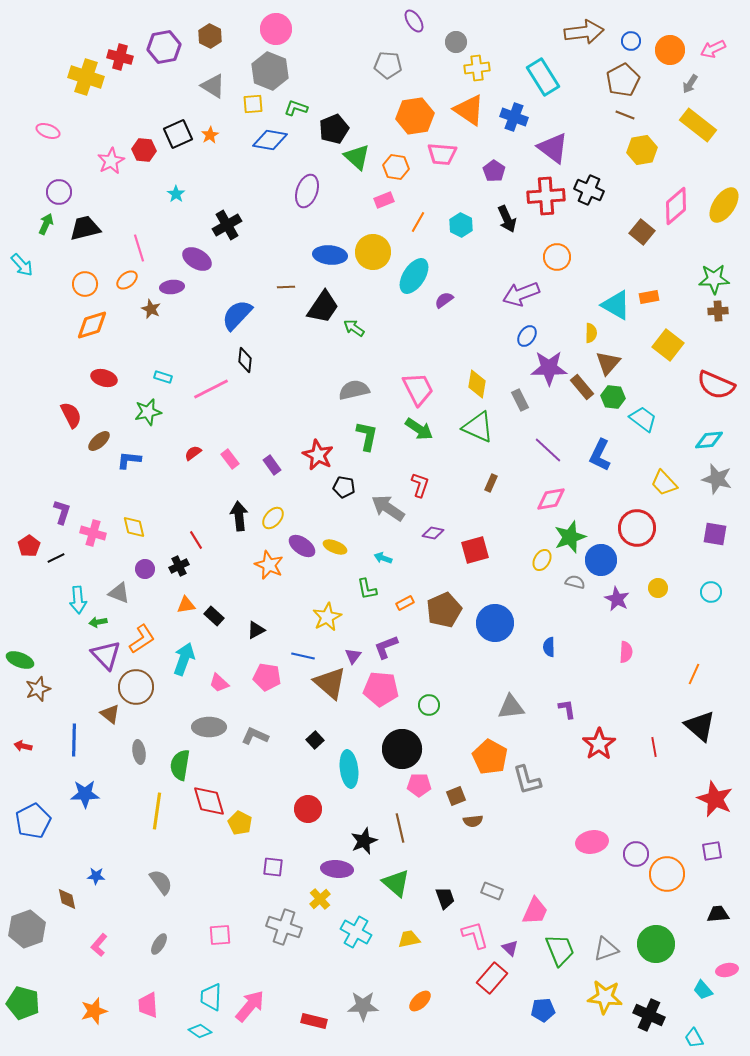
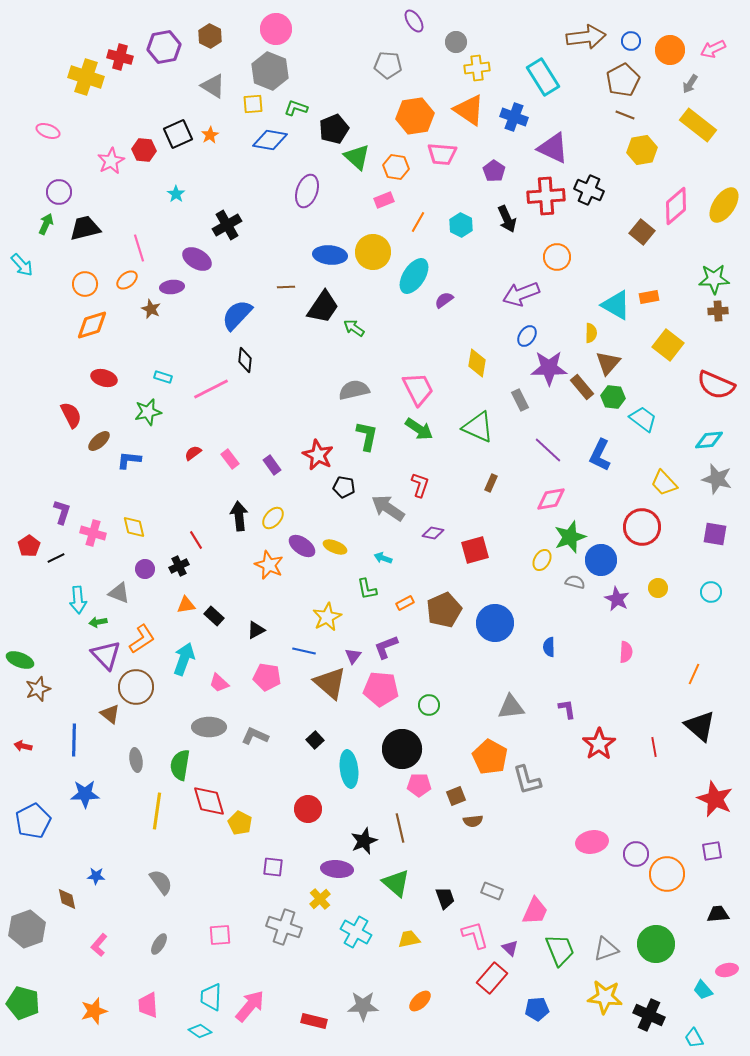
brown arrow at (584, 32): moved 2 px right, 5 px down
purple triangle at (553, 148): rotated 12 degrees counterclockwise
yellow diamond at (477, 384): moved 21 px up
red circle at (637, 528): moved 5 px right, 1 px up
blue line at (303, 656): moved 1 px right, 5 px up
gray ellipse at (139, 752): moved 3 px left, 8 px down
blue pentagon at (543, 1010): moved 6 px left, 1 px up
